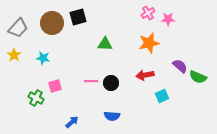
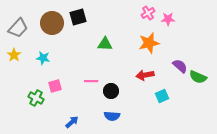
black circle: moved 8 px down
